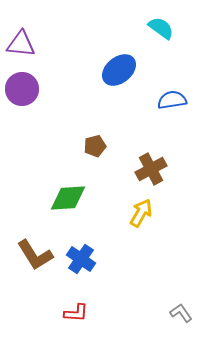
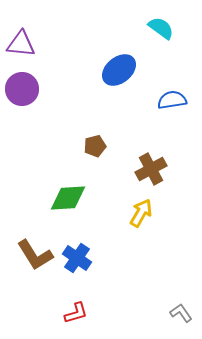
blue cross: moved 4 px left, 1 px up
red L-shape: rotated 20 degrees counterclockwise
